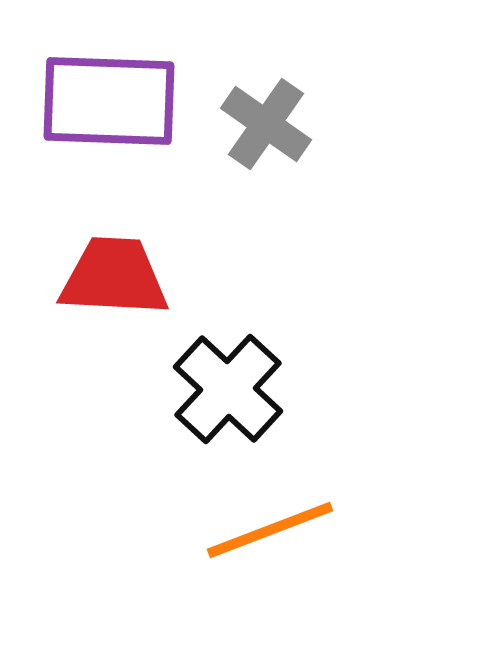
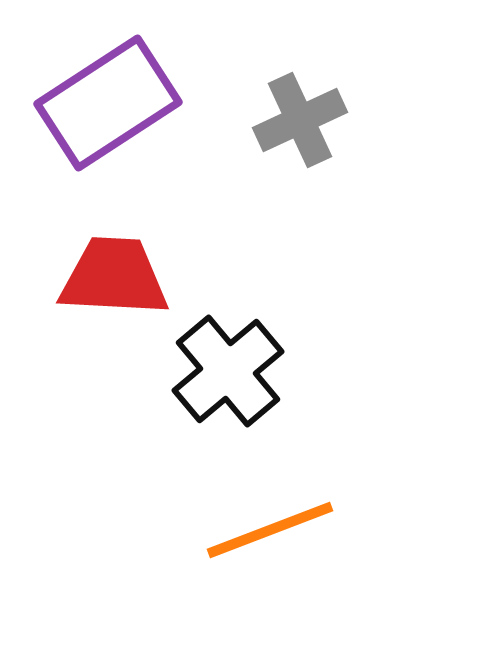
purple rectangle: moved 1 px left, 2 px down; rotated 35 degrees counterclockwise
gray cross: moved 34 px right, 4 px up; rotated 30 degrees clockwise
black cross: moved 18 px up; rotated 7 degrees clockwise
